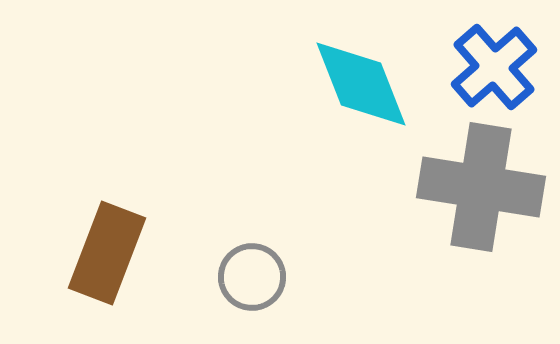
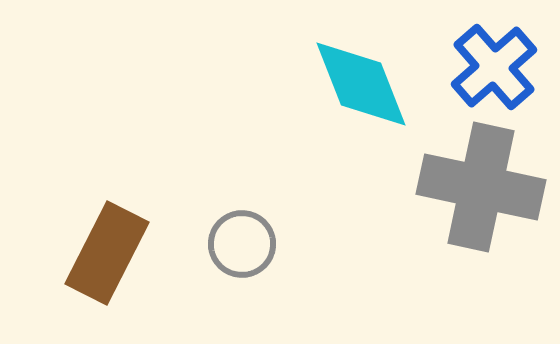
gray cross: rotated 3 degrees clockwise
brown rectangle: rotated 6 degrees clockwise
gray circle: moved 10 px left, 33 px up
